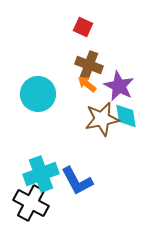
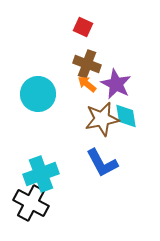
brown cross: moved 2 px left, 1 px up
purple star: moved 3 px left, 2 px up
blue L-shape: moved 25 px right, 18 px up
